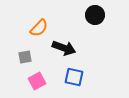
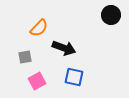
black circle: moved 16 px right
